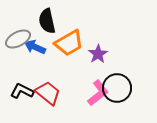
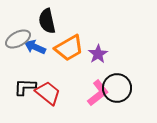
orange trapezoid: moved 5 px down
black L-shape: moved 3 px right, 4 px up; rotated 25 degrees counterclockwise
